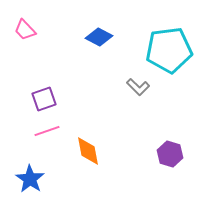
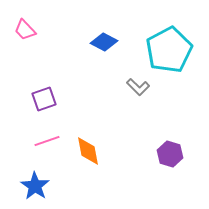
blue diamond: moved 5 px right, 5 px down
cyan pentagon: rotated 21 degrees counterclockwise
pink line: moved 10 px down
blue star: moved 5 px right, 7 px down
